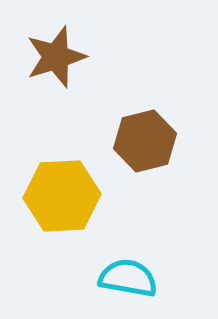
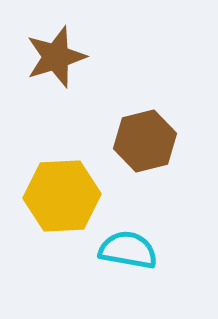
cyan semicircle: moved 28 px up
